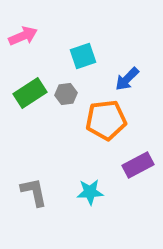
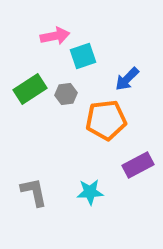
pink arrow: moved 32 px right; rotated 12 degrees clockwise
green rectangle: moved 4 px up
